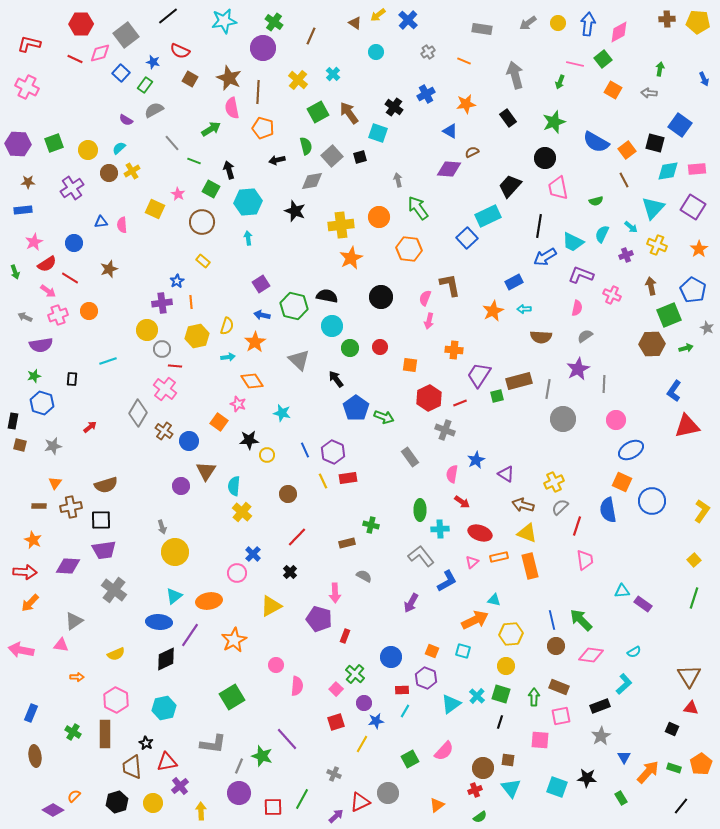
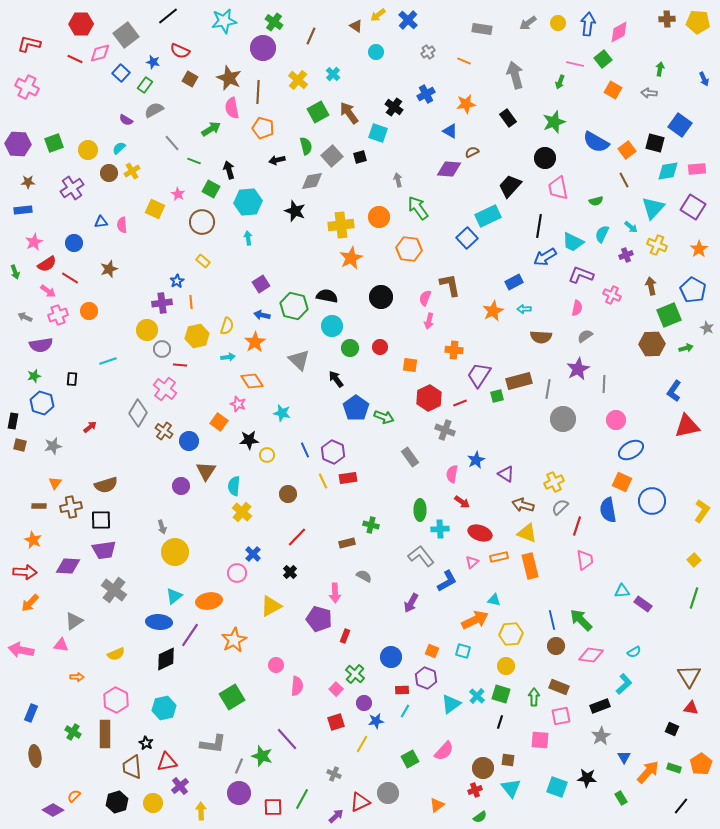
brown triangle at (355, 23): moved 1 px right, 3 px down
red line at (175, 366): moved 5 px right, 1 px up
